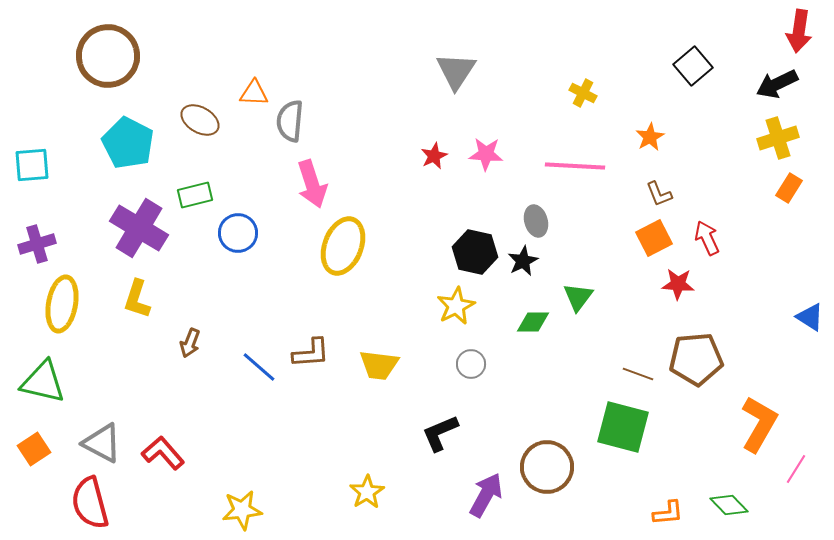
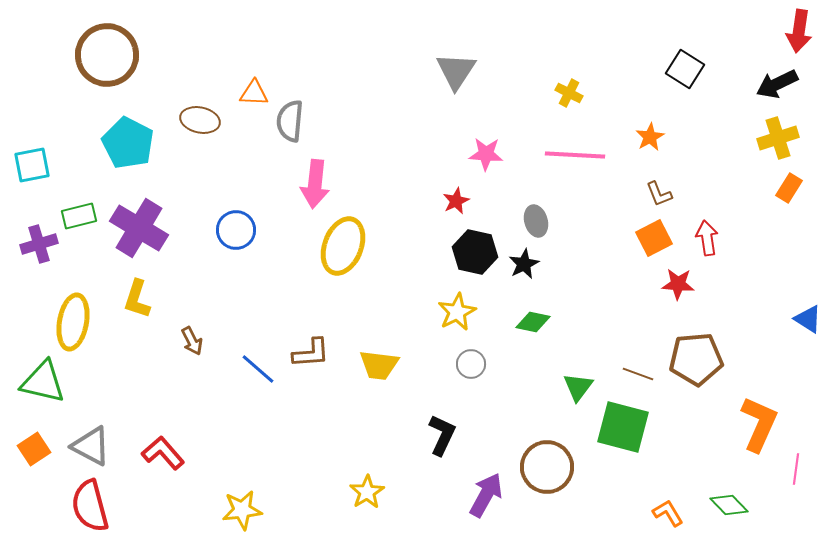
brown circle at (108, 56): moved 1 px left, 1 px up
black square at (693, 66): moved 8 px left, 3 px down; rotated 18 degrees counterclockwise
yellow cross at (583, 93): moved 14 px left
brown ellipse at (200, 120): rotated 18 degrees counterclockwise
red star at (434, 156): moved 22 px right, 45 px down
cyan square at (32, 165): rotated 6 degrees counterclockwise
pink line at (575, 166): moved 11 px up
pink arrow at (312, 184): moved 3 px right; rotated 24 degrees clockwise
green rectangle at (195, 195): moved 116 px left, 21 px down
blue circle at (238, 233): moved 2 px left, 3 px up
red arrow at (707, 238): rotated 16 degrees clockwise
purple cross at (37, 244): moved 2 px right
black star at (523, 261): moved 1 px right, 3 px down
green triangle at (578, 297): moved 90 px down
yellow ellipse at (62, 304): moved 11 px right, 18 px down
yellow star at (456, 306): moved 1 px right, 6 px down
blue triangle at (810, 317): moved 2 px left, 2 px down
green diamond at (533, 322): rotated 12 degrees clockwise
brown arrow at (190, 343): moved 2 px right, 2 px up; rotated 48 degrees counterclockwise
blue line at (259, 367): moved 1 px left, 2 px down
orange L-shape at (759, 424): rotated 6 degrees counterclockwise
black L-shape at (440, 433): moved 2 px right, 2 px down; rotated 138 degrees clockwise
gray triangle at (102, 443): moved 11 px left, 3 px down
pink line at (796, 469): rotated 24 degrees counterclockwise
red semicircle at (90, 503): moved 3 px down
orange L-shape at (668, 513): rotated 116 degrees counterclockwise
